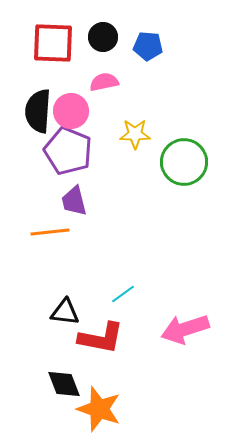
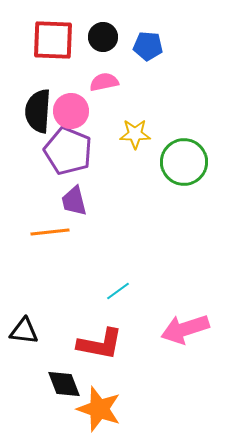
red square: moved 3 px up
cyan line: moved 5 px left, 3 px up
black triangle: moved 41 px left, 19 px down
red L-shape: moved 1 px left, 6 px down
